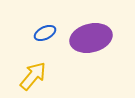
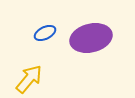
yellow arrow: moved 4 px left, 3 px down
